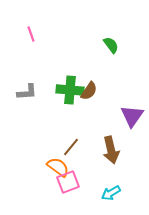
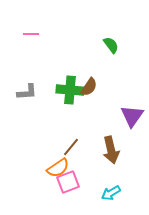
pink line: rotated 70 degrees counterclockwise
brown semicircle: moved 4 px up
orange semicircle: moved 1 px down; rotated 110 degrees clockwise
